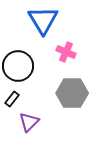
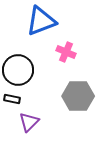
blue triangle: moved 2 px left, 1 px down; rotated 40 degrees clockwise
black circle: moved 4 px down
gray hexagon: moved 6 px right, 3 px down
black rectangle: rotated 63 degrees clockwise
